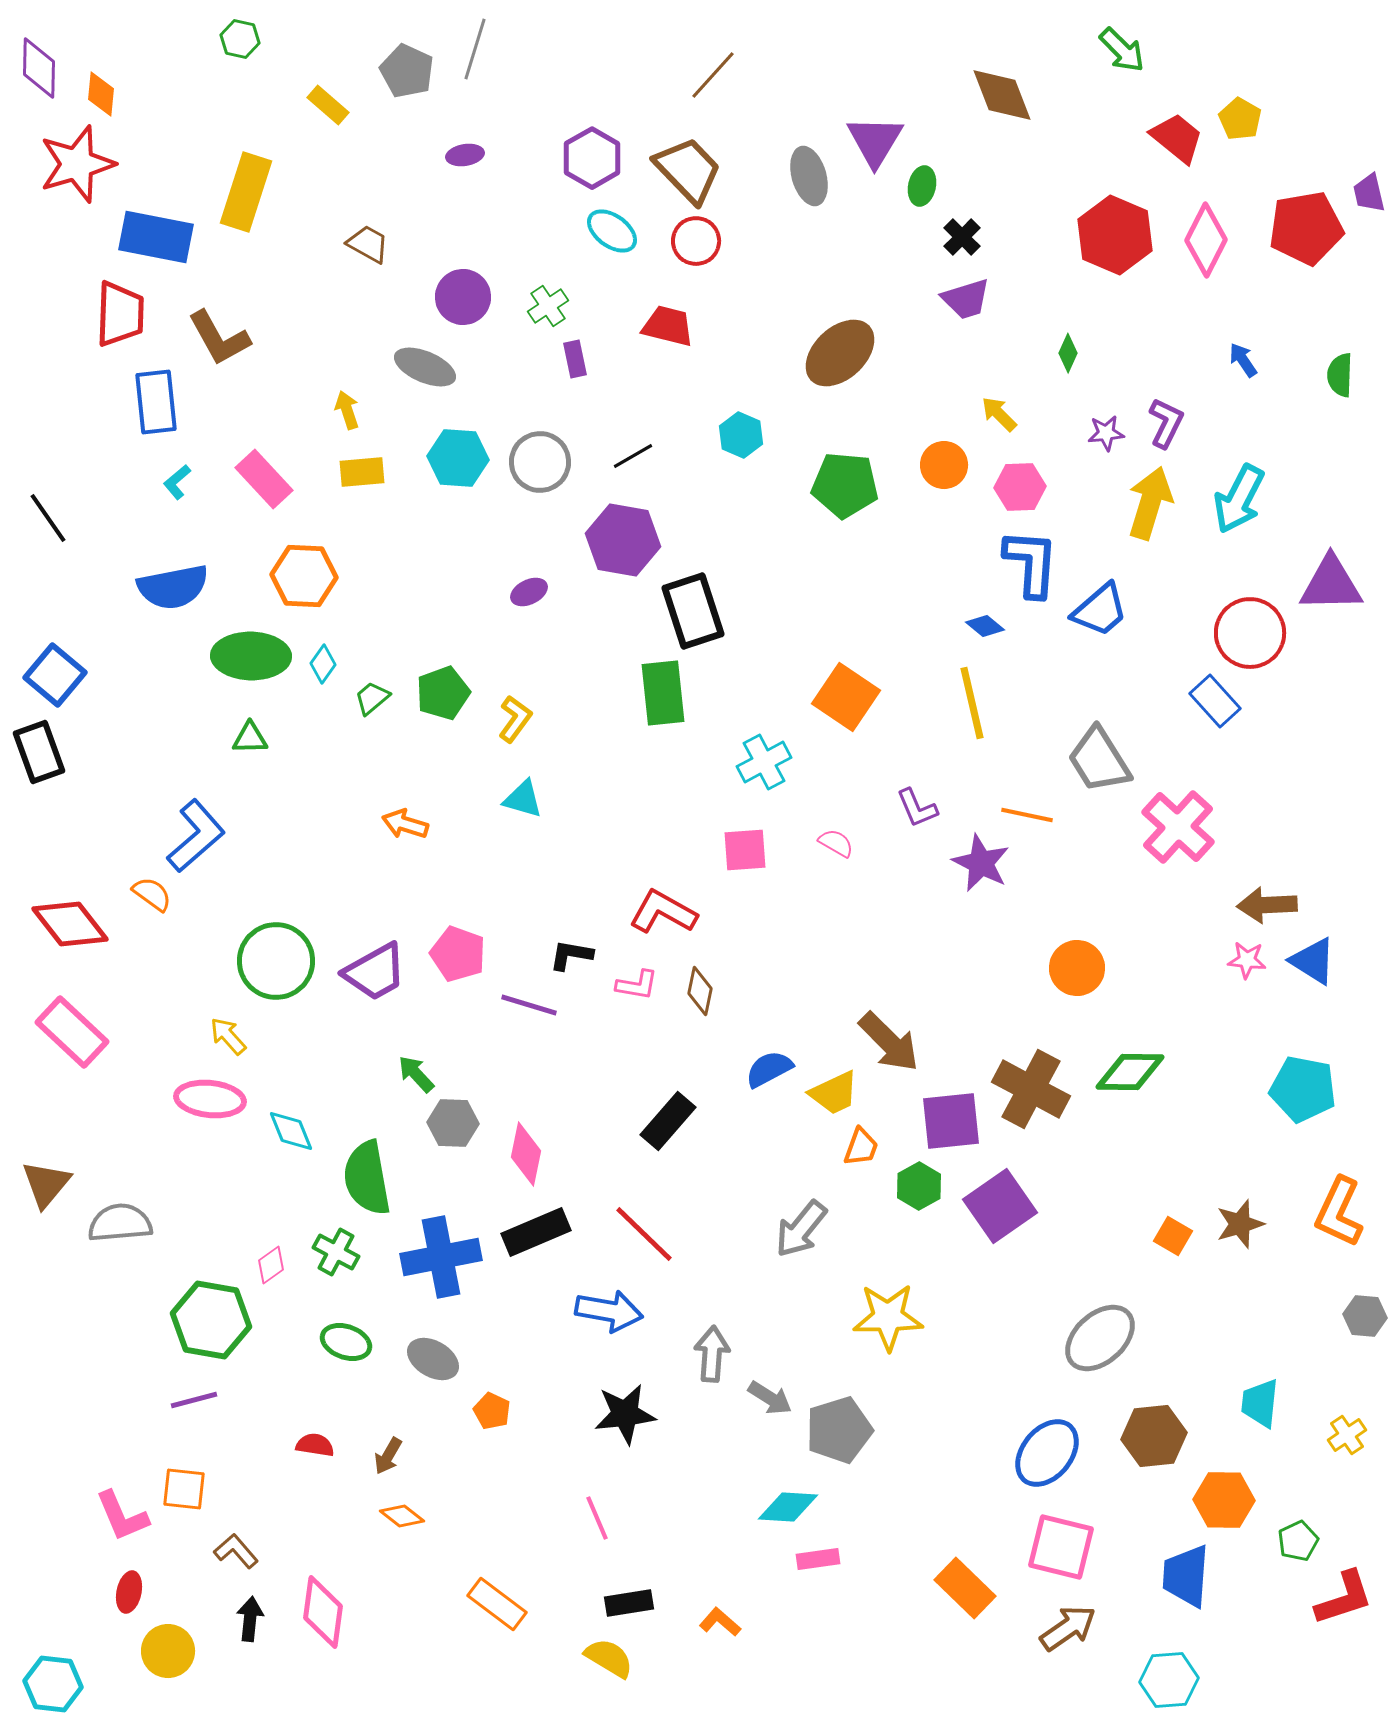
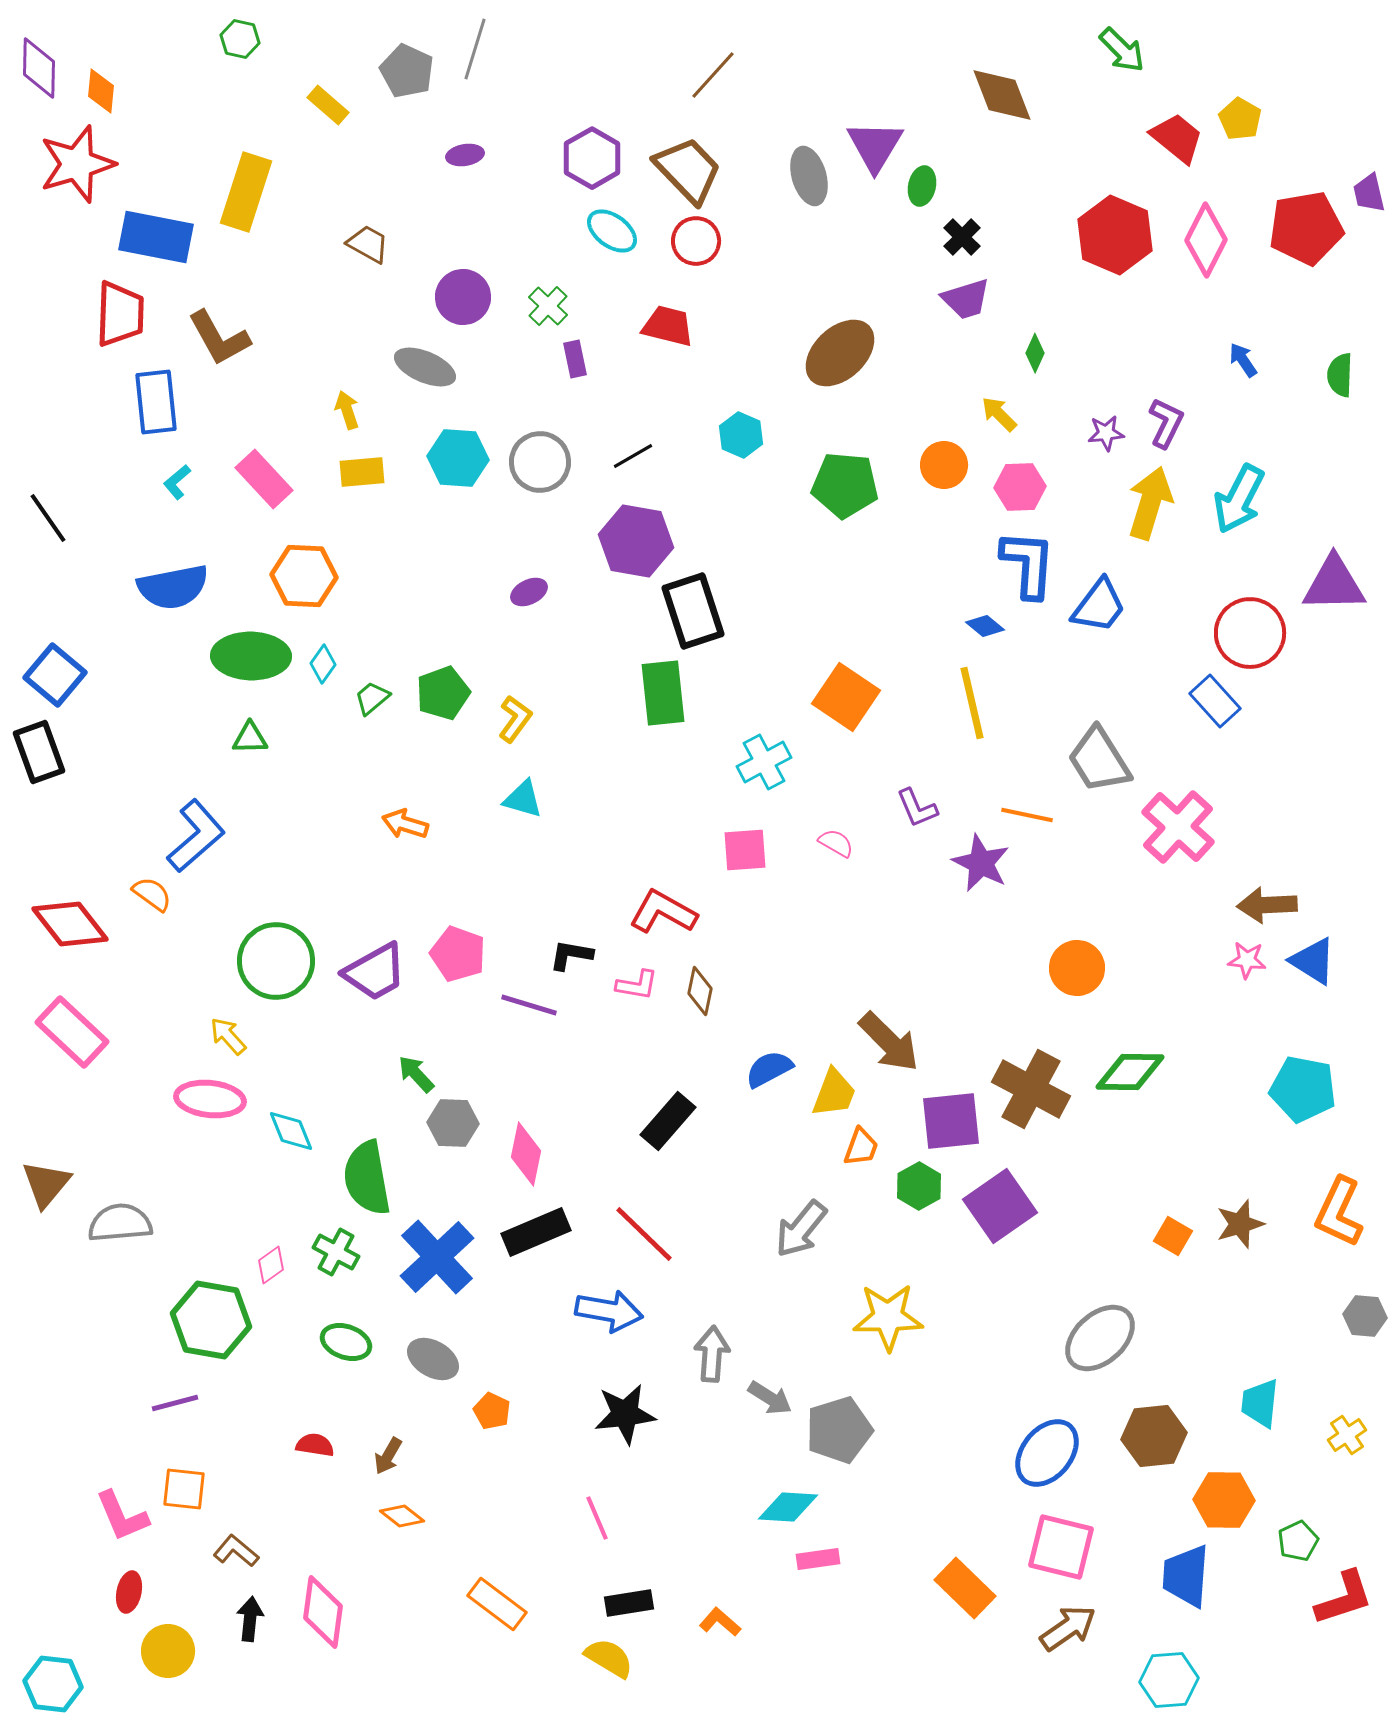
orange diamond at (101, 94): moved 3 px up
purple triangle at (875, 141): moved 5 px down
green cross at (548, 306): rotated 12 degrees counterclockwise
green diamond at (1068, 353): moved 33 px left
purple hexagon at (623, 540): moved 13 px right, 1 px down
blue L-shape at (1031, 563): moved 3 px left, 1 px down
purple triangle at (1331, 584): moved 3 px right
blue trapezoid at (1100, 610): moved 1 px left, 4 px up; rotated 12 degrees counterclockwise
yellow trapezoid at (834, 1093): rotated 44 degrees counterclockwise
blue cross at (441, 1257): moved 4 px left; rotated 32 degrees counterclockwise
purple line at (194, 1400): moved 19 px left, 3 px down
brown L-shape at (236, 1551): rotated 9 degrees counterclockwise
